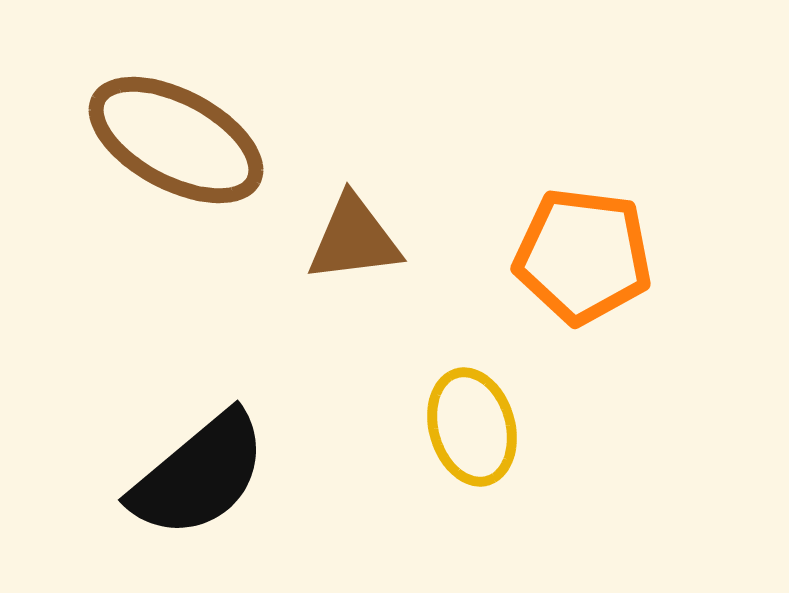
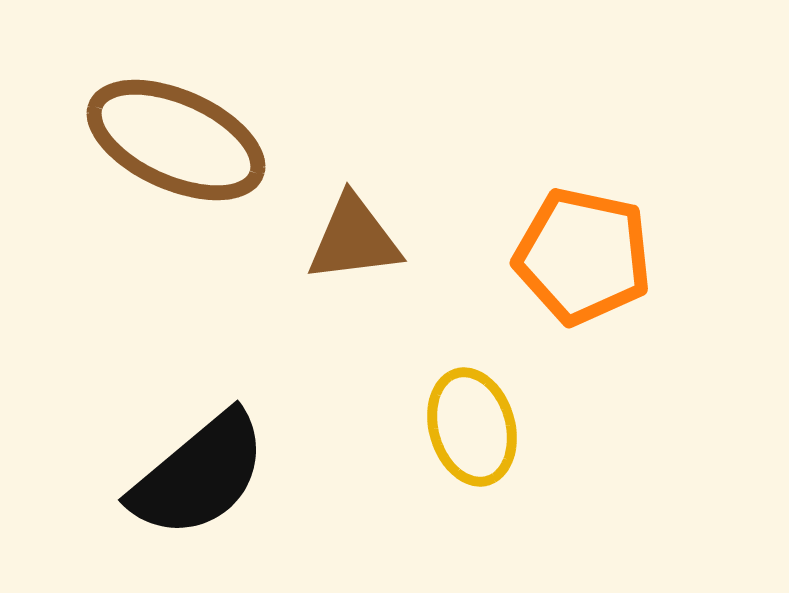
brown ellipse: rotated 4 degrees counterclockwise
orange pentagon: rotated 5 degrees clockwise
